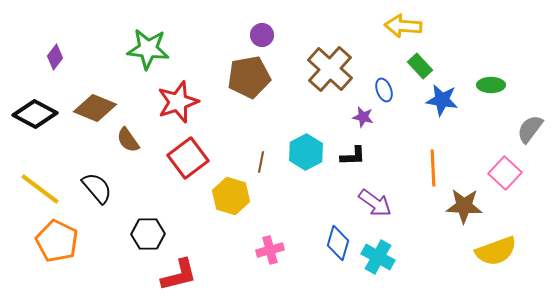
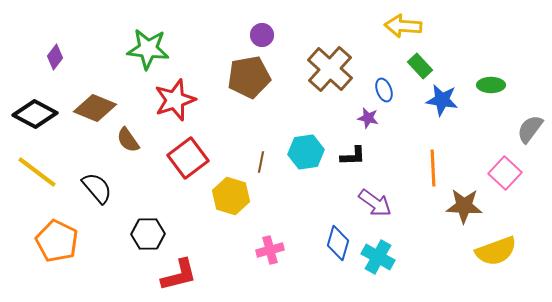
red star: moved 3 px left, 2 px up
purple star: moved 5 px right, 1 px down
cyan hexagon: rotated 20 degrees clockwise
yellow line: moved 3 px left, 17 px up
